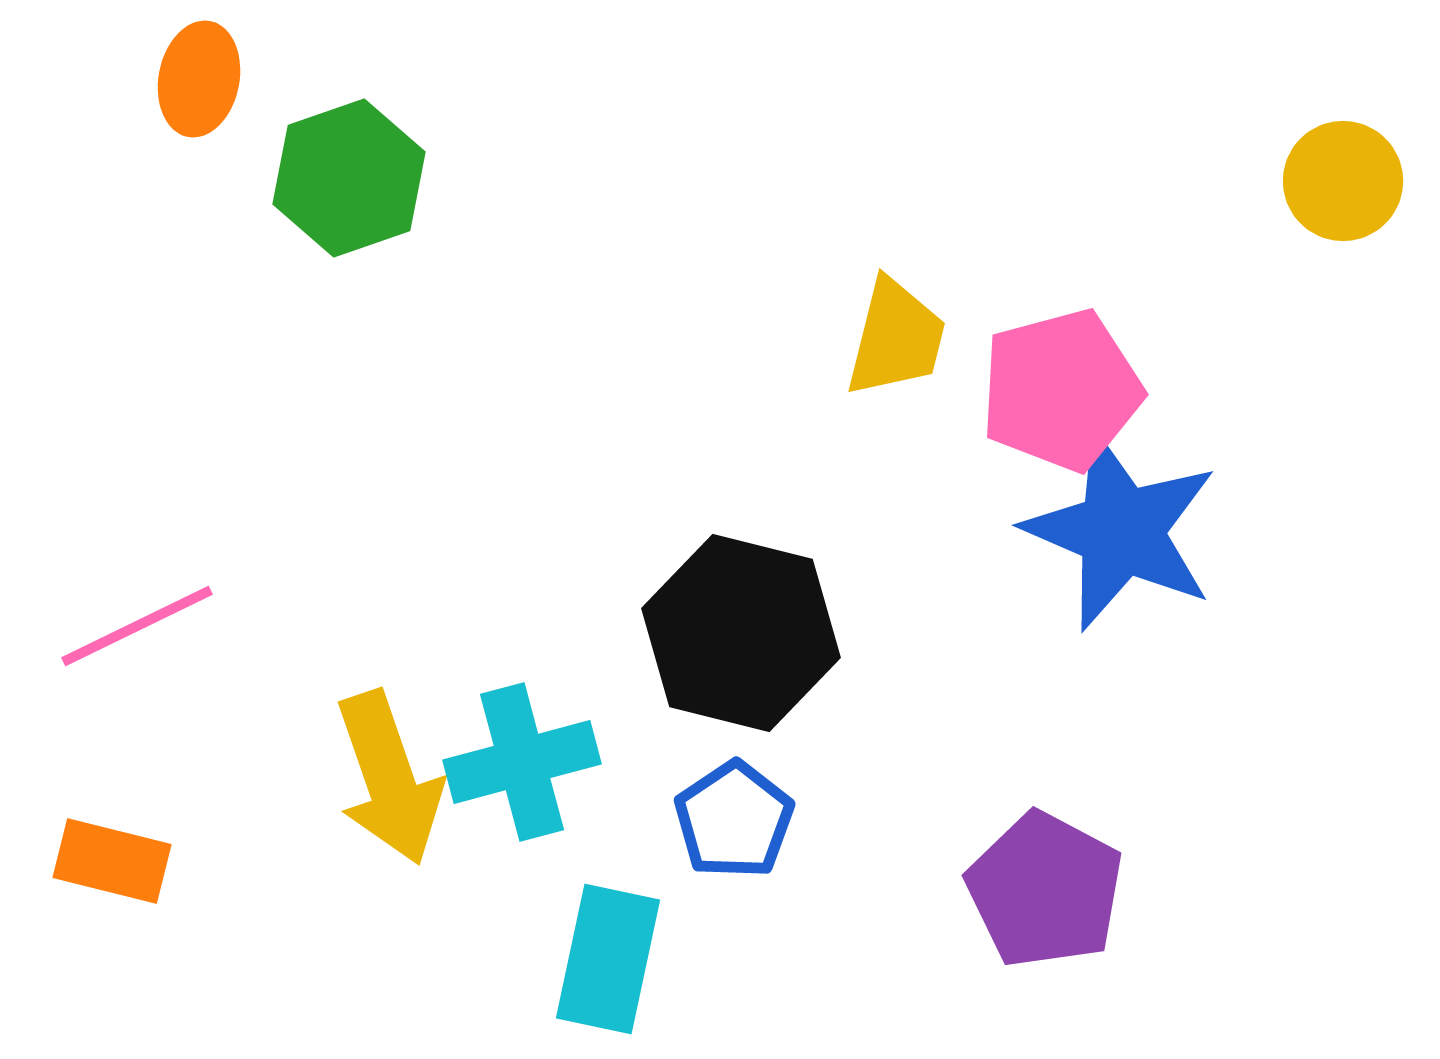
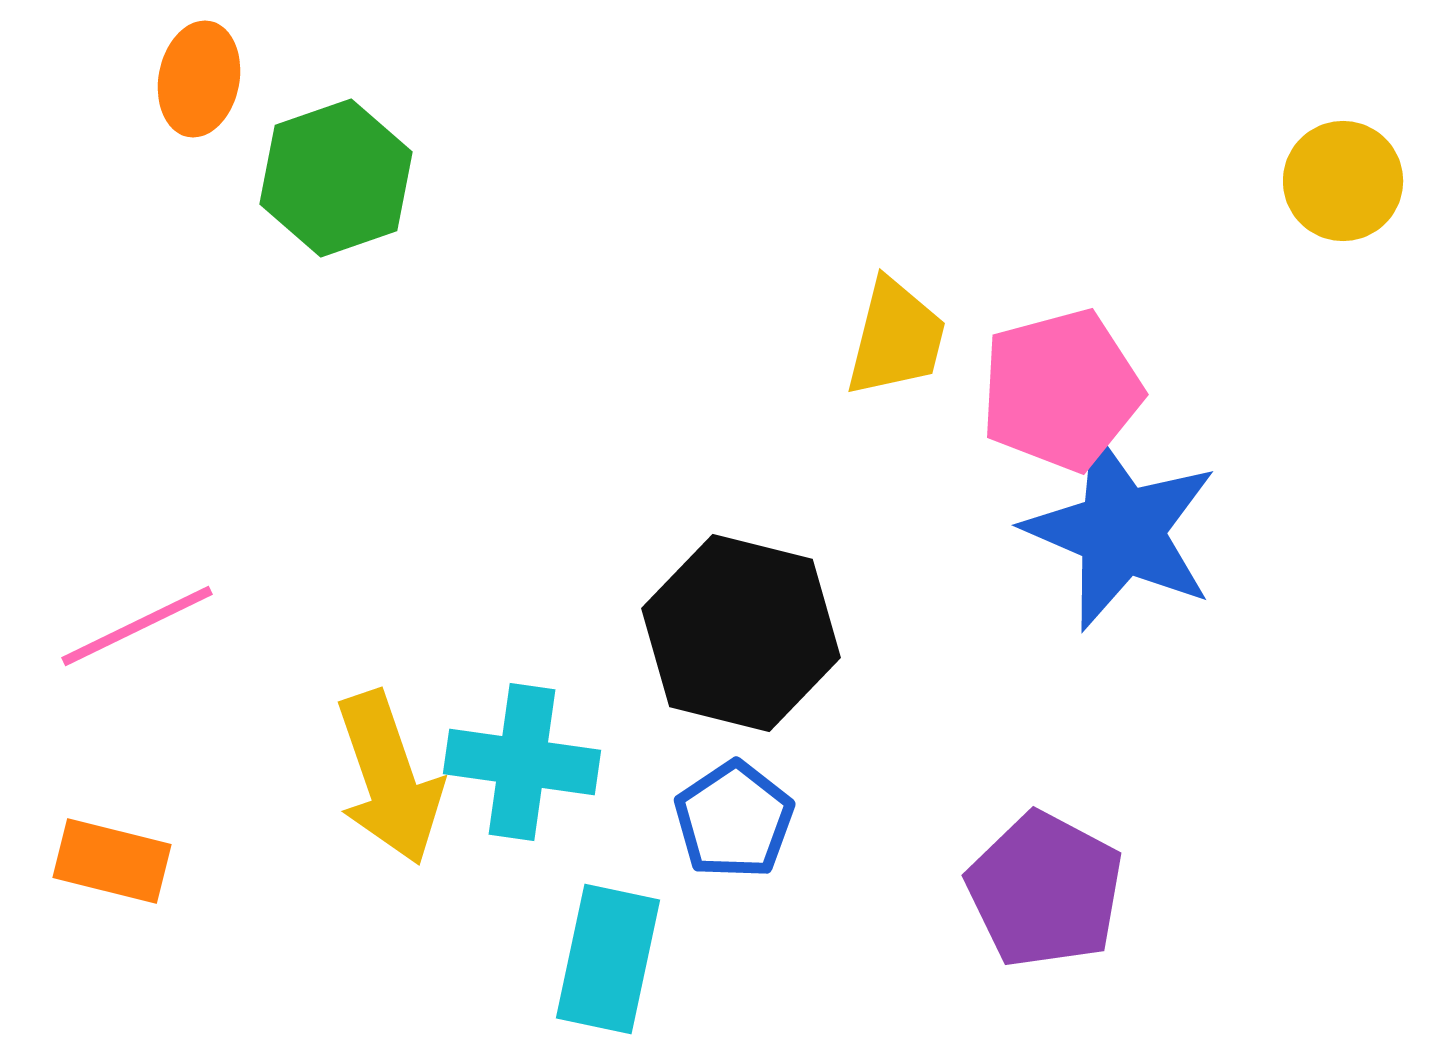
green hexagon: moved 13 px left
cyan cross: rotated 23 degrees clockwise
